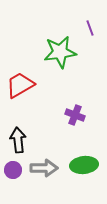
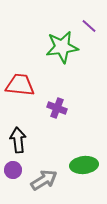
purple line: moved 1 px left, 2 px up; rotated 28 degrees counterclockwise
green star: moved 2 px right, 5 px up
red trapezoid: rotated 36 degrees clockwise
purple cross: moved 18 px left, 7 px up
gray arrow: moved 12 px down; rotated 32 degrees counterclockwise
